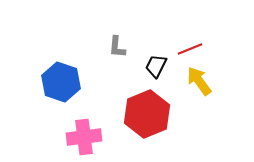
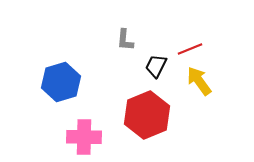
gray L-shape: moved 8 px right, 7 px up
blue hexagon: rotated 24 degrees clockwise
red hexagon: moved 1 px down
pink cross: rotated 8 degrees clockwise
